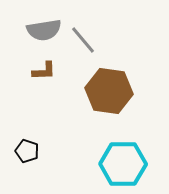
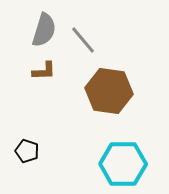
gray semicircle: rotated 64 degrees counterclockwise
